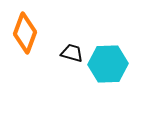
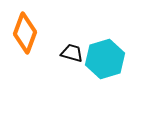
cyan hexagon: moved 3 px left, 5 px up; rotated 15 degrees counterclockwise
